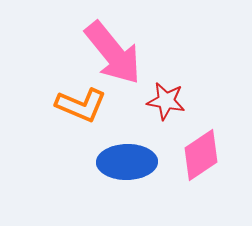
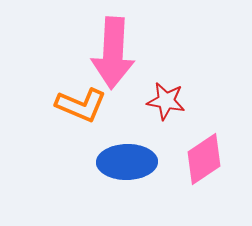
pink arrow: rotated 42 degrees clockwise
pink diamond: moved 3 px right, 4 px down
